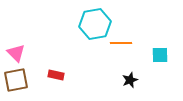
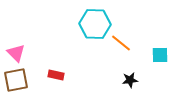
cyan hexagon: rotated 12 degrees clockwise
orange line: rotated 40 degrees clockwise
black star: rotated 14 degrees clockwise
